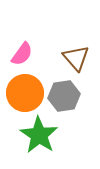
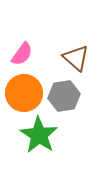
brown triangle: rotated 8 degrees counterclockwise
orange circle: moved 1 px left
